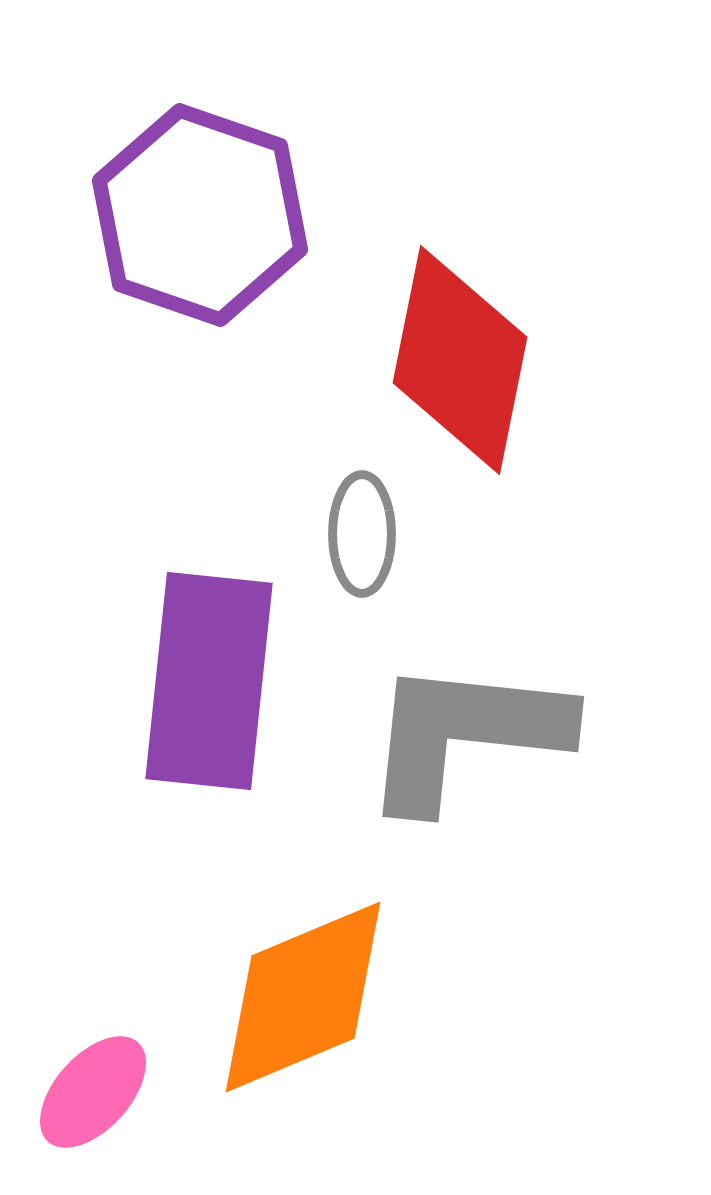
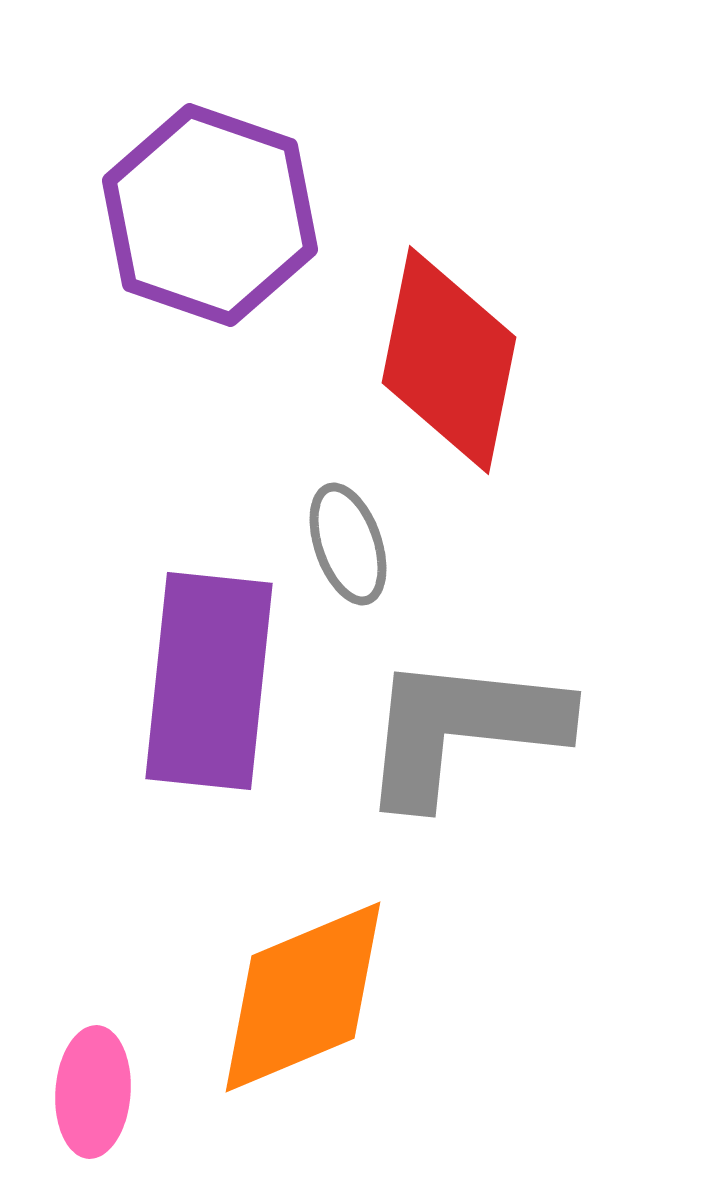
purple hexagon: moved 10 px right
red diamond: moved 11 px left
gray ellipse: moved 14 px left, 10 px down; rotated 19 degrees counterclockwise
gray L-shape: moved 3 px left, 5 px up
pink ellipse: rotated 38 degrees counterclockwise
